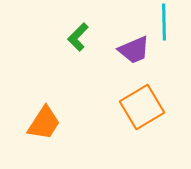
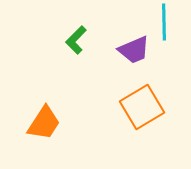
green L-shape: moved 2 px left, 3 px down
